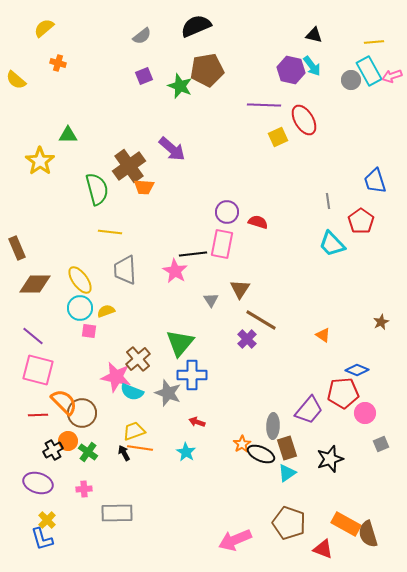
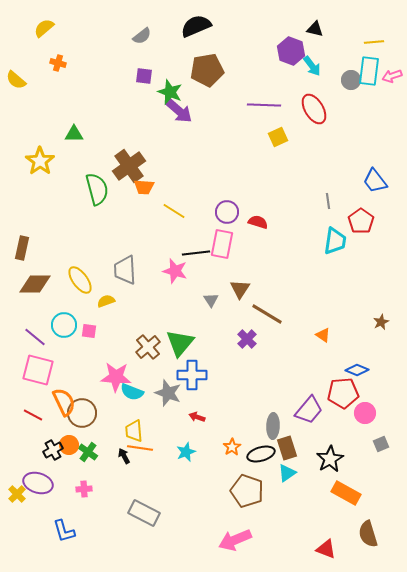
black triangle at (314, 35): moved 1 px right, 6 px up
purple hexagon at (291, 70): moved 19 px up; rotated 8 degrees clockwise
cyan rectangle at (369, 71): rotated 36 degrees clockwise
purple square at (144, 76): rotated 30 degrees clockwise
green star at (180, 86): moved 10 px left, 6 px down
red ellipse at (304, 120): moved 10 px right, 11 px up
green triangle at (68, 135): moved 6 px right, 1 px up
purple arrow at (172, 149): moved 7 px right, 38 px up
blue trapezoid at (375, 181): rotated 20 degrees counterclockwise
yellow line at (110, 232): moved 64 px right, 21 px up; rotated 25 degrees clockwise
cyan trapezoid at (332, 244): moved 3 px right, 3 px up; rotated 128 degrees counterclockwise
brown rectangle at (17, 248): moved 5 px right; rotated 35 degrees clockwise
black line at (193, 254): moved 3 px right, 1 px up
pink star at (175, 271): rotated 15 degrees counterclockwise
cyan circle at (80, 308): moved 16 px left, 17 px down
yellow semicircle at (106, 311): moved 10 px up
brown line at (261, 320): moved 6 px right, 6 px up
purple line at (33, 336): moved 2 px right, 1 px down
brown cross at (138, 359): moved 10 px right, 12 px up
pink star at (116, 377): rotated 8 degrees counterclockwise
orange semicircle at (64, 402): rotated 20 degrees clockwise
red line at (38, 415): moved 5 px left; rotated 30 degrees clockwise
red arrow at (197, 422): moved 5 px up
yellow trapezoid at (134, 431): rotated 75 degrees counterclockwise
orange circle at (68, 441): moved 1 px right, 4 px down
orange star at (242, 444): moved 10 px left, 3 px down
cyan star at (186, 452): rotated 18 degrees clockwise
black arrow at (124, 453): moved 3 px down
black ellipse at (261, 454): rotated 40 degrees counterclockwise
black star at (330, 459): rotated 12 degrees counterclockwise
gray rectangle at (117, 513): moved 27 px right; rotated 28 degrees clockwise
yellow cross at (47, 520): moved 30 px left, 26 px up
brown pentagon at (289, 523): moved 42 px left, 32 px up
orange rectangle at (346, 524): moved 31 px up
blue L-shape at (42, 539): moved 22 px right, 8 px up
red triangle at (323, 549): moved 3 px right
